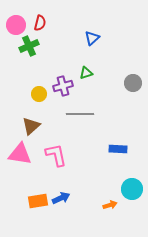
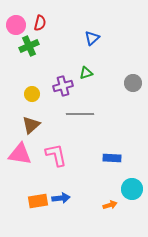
yellow circle: moved 7 px left
brown triangle: moved 1 px up
blue rectangle: moved 6 px left, 9 px down
blue arrow: rotated 18 degrees clockwise
